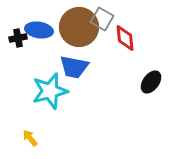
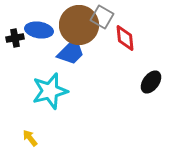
gray square: moved 2 px up
brown circle: moved 2 px up
black cross: moved 3 px left
blue trapezoid: moved 3 px left, 15 px up; rotated 56 degrees counterclockwise
